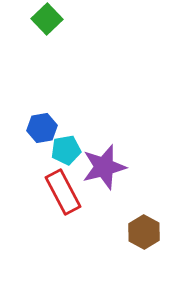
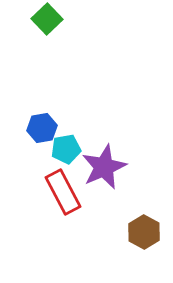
cyan pentagon: moved 1 px up
purple star: rotated 9 degrees counterclockwise
